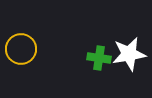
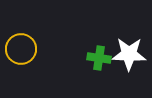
white star: rotated 12 degrees clockwise
